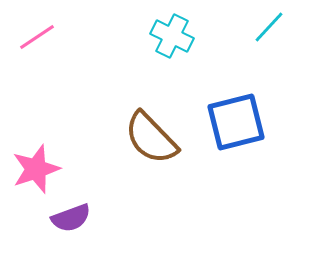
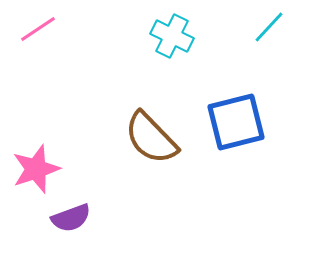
pink line: moved 1 px right, 8 px up
